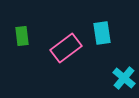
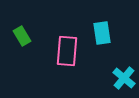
green rectangle: rotated 24 degrees counterclockwise
pink rectangle: moved 1 px right, 3 px down; rotated 48 degrees counterclockwise
